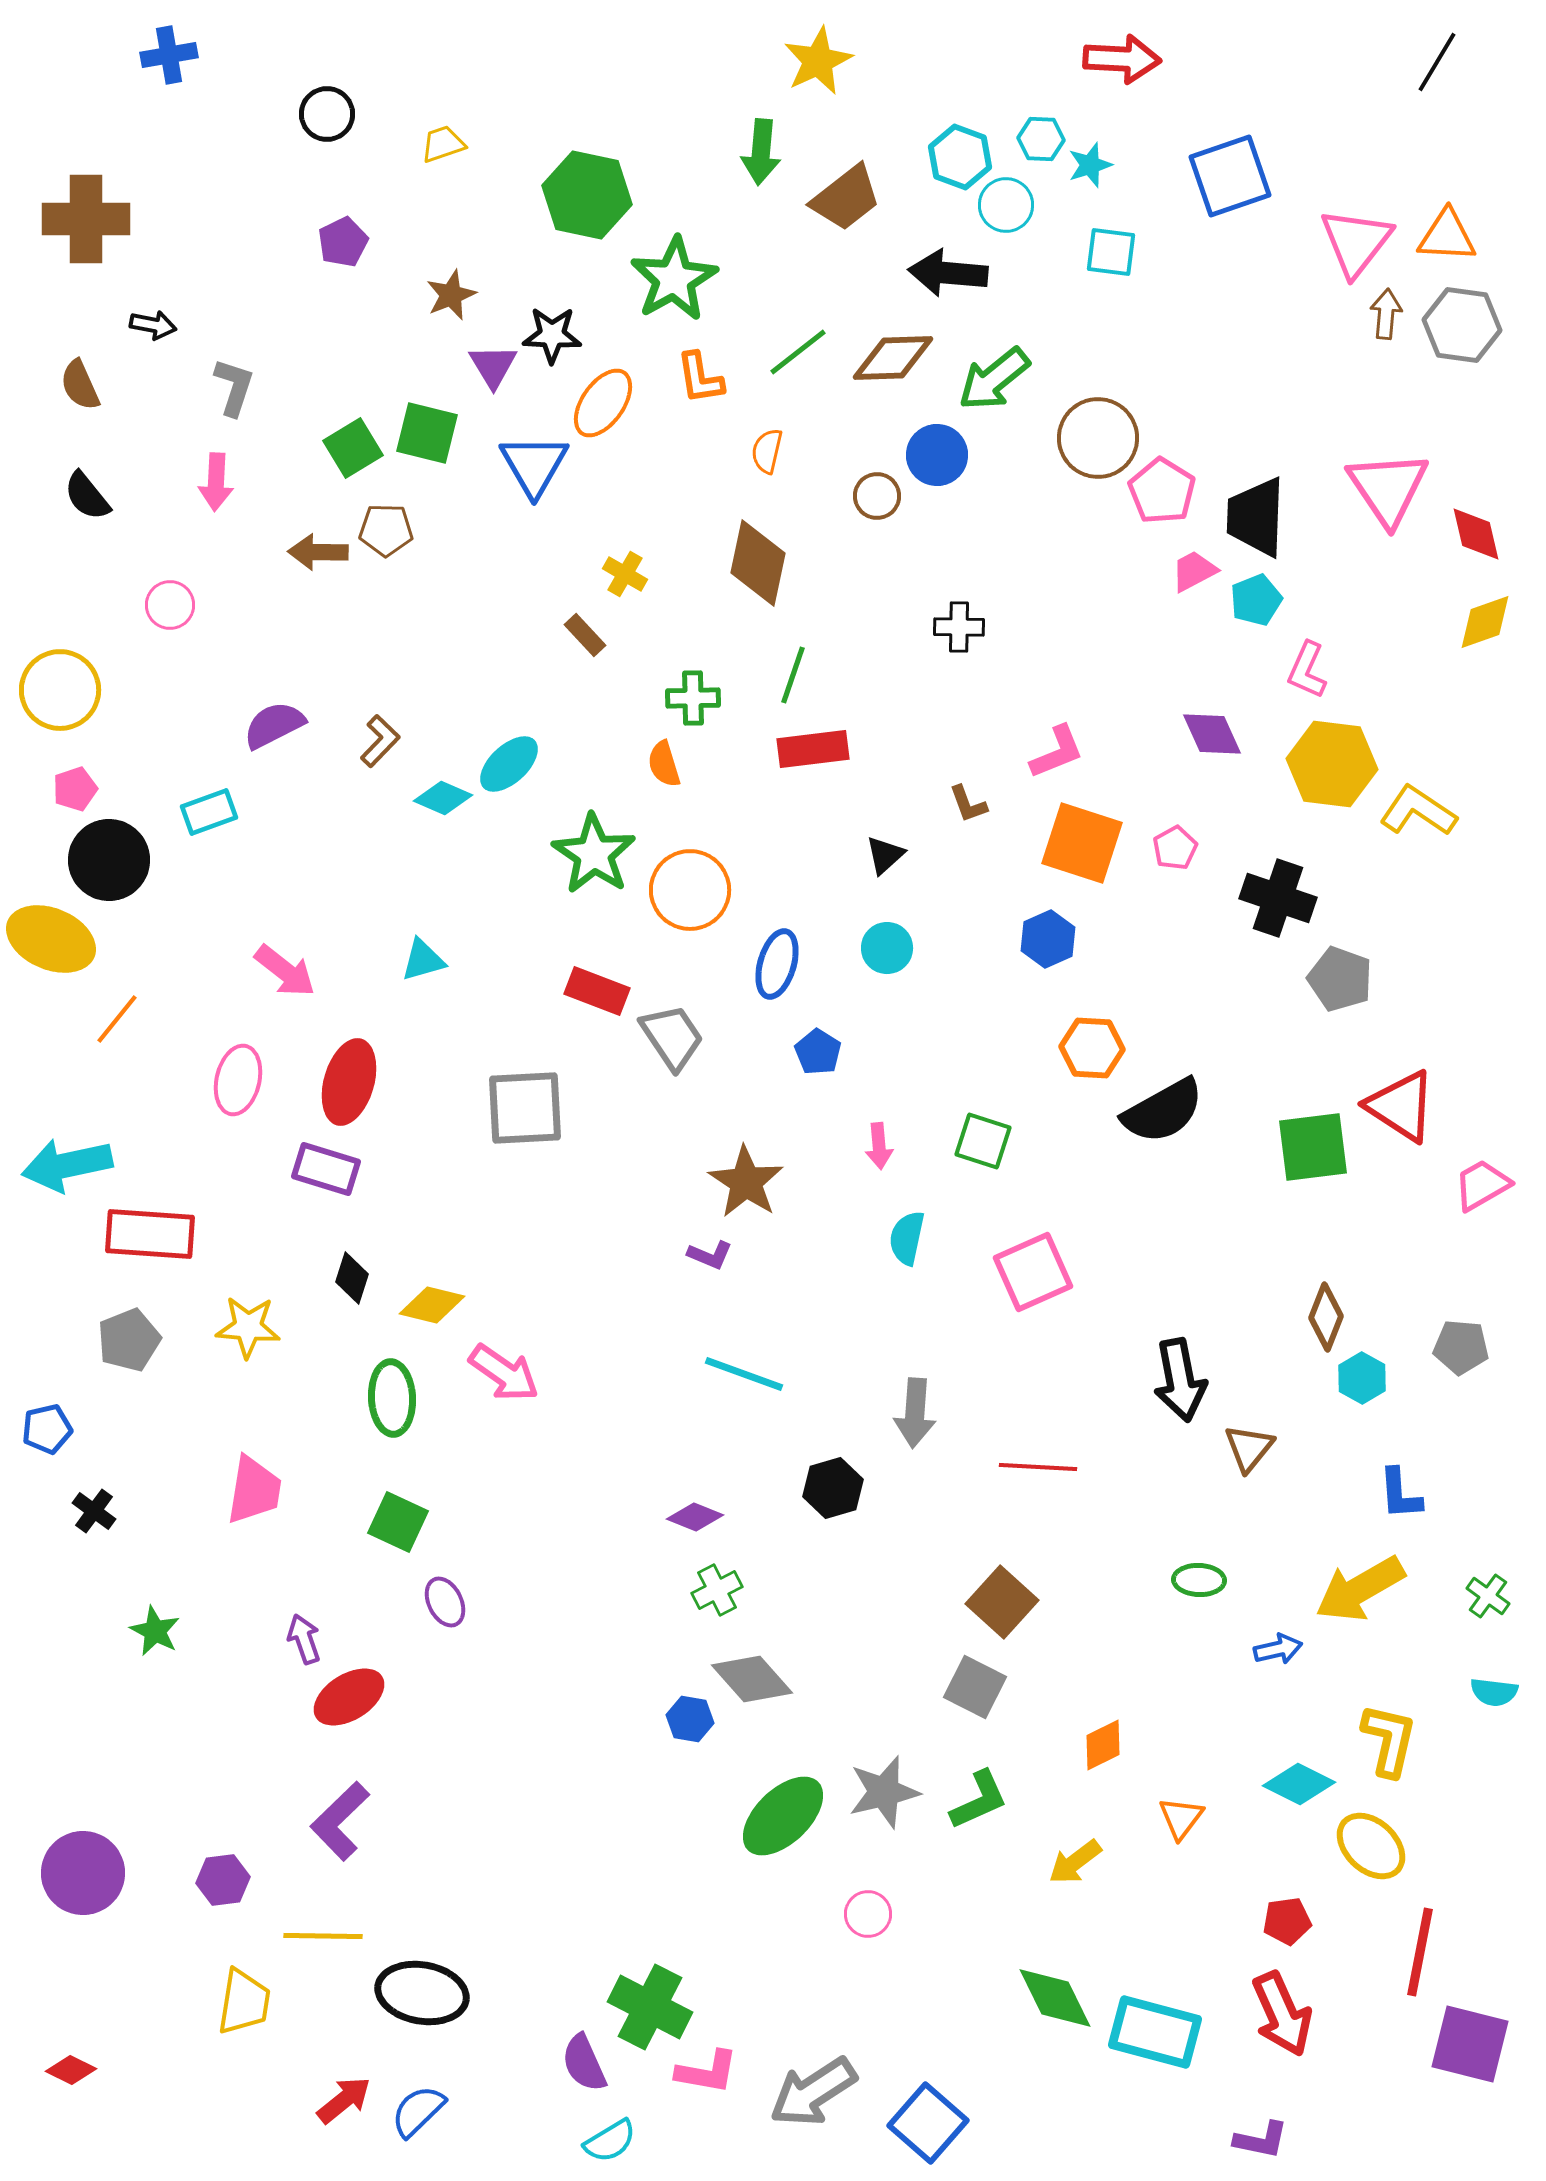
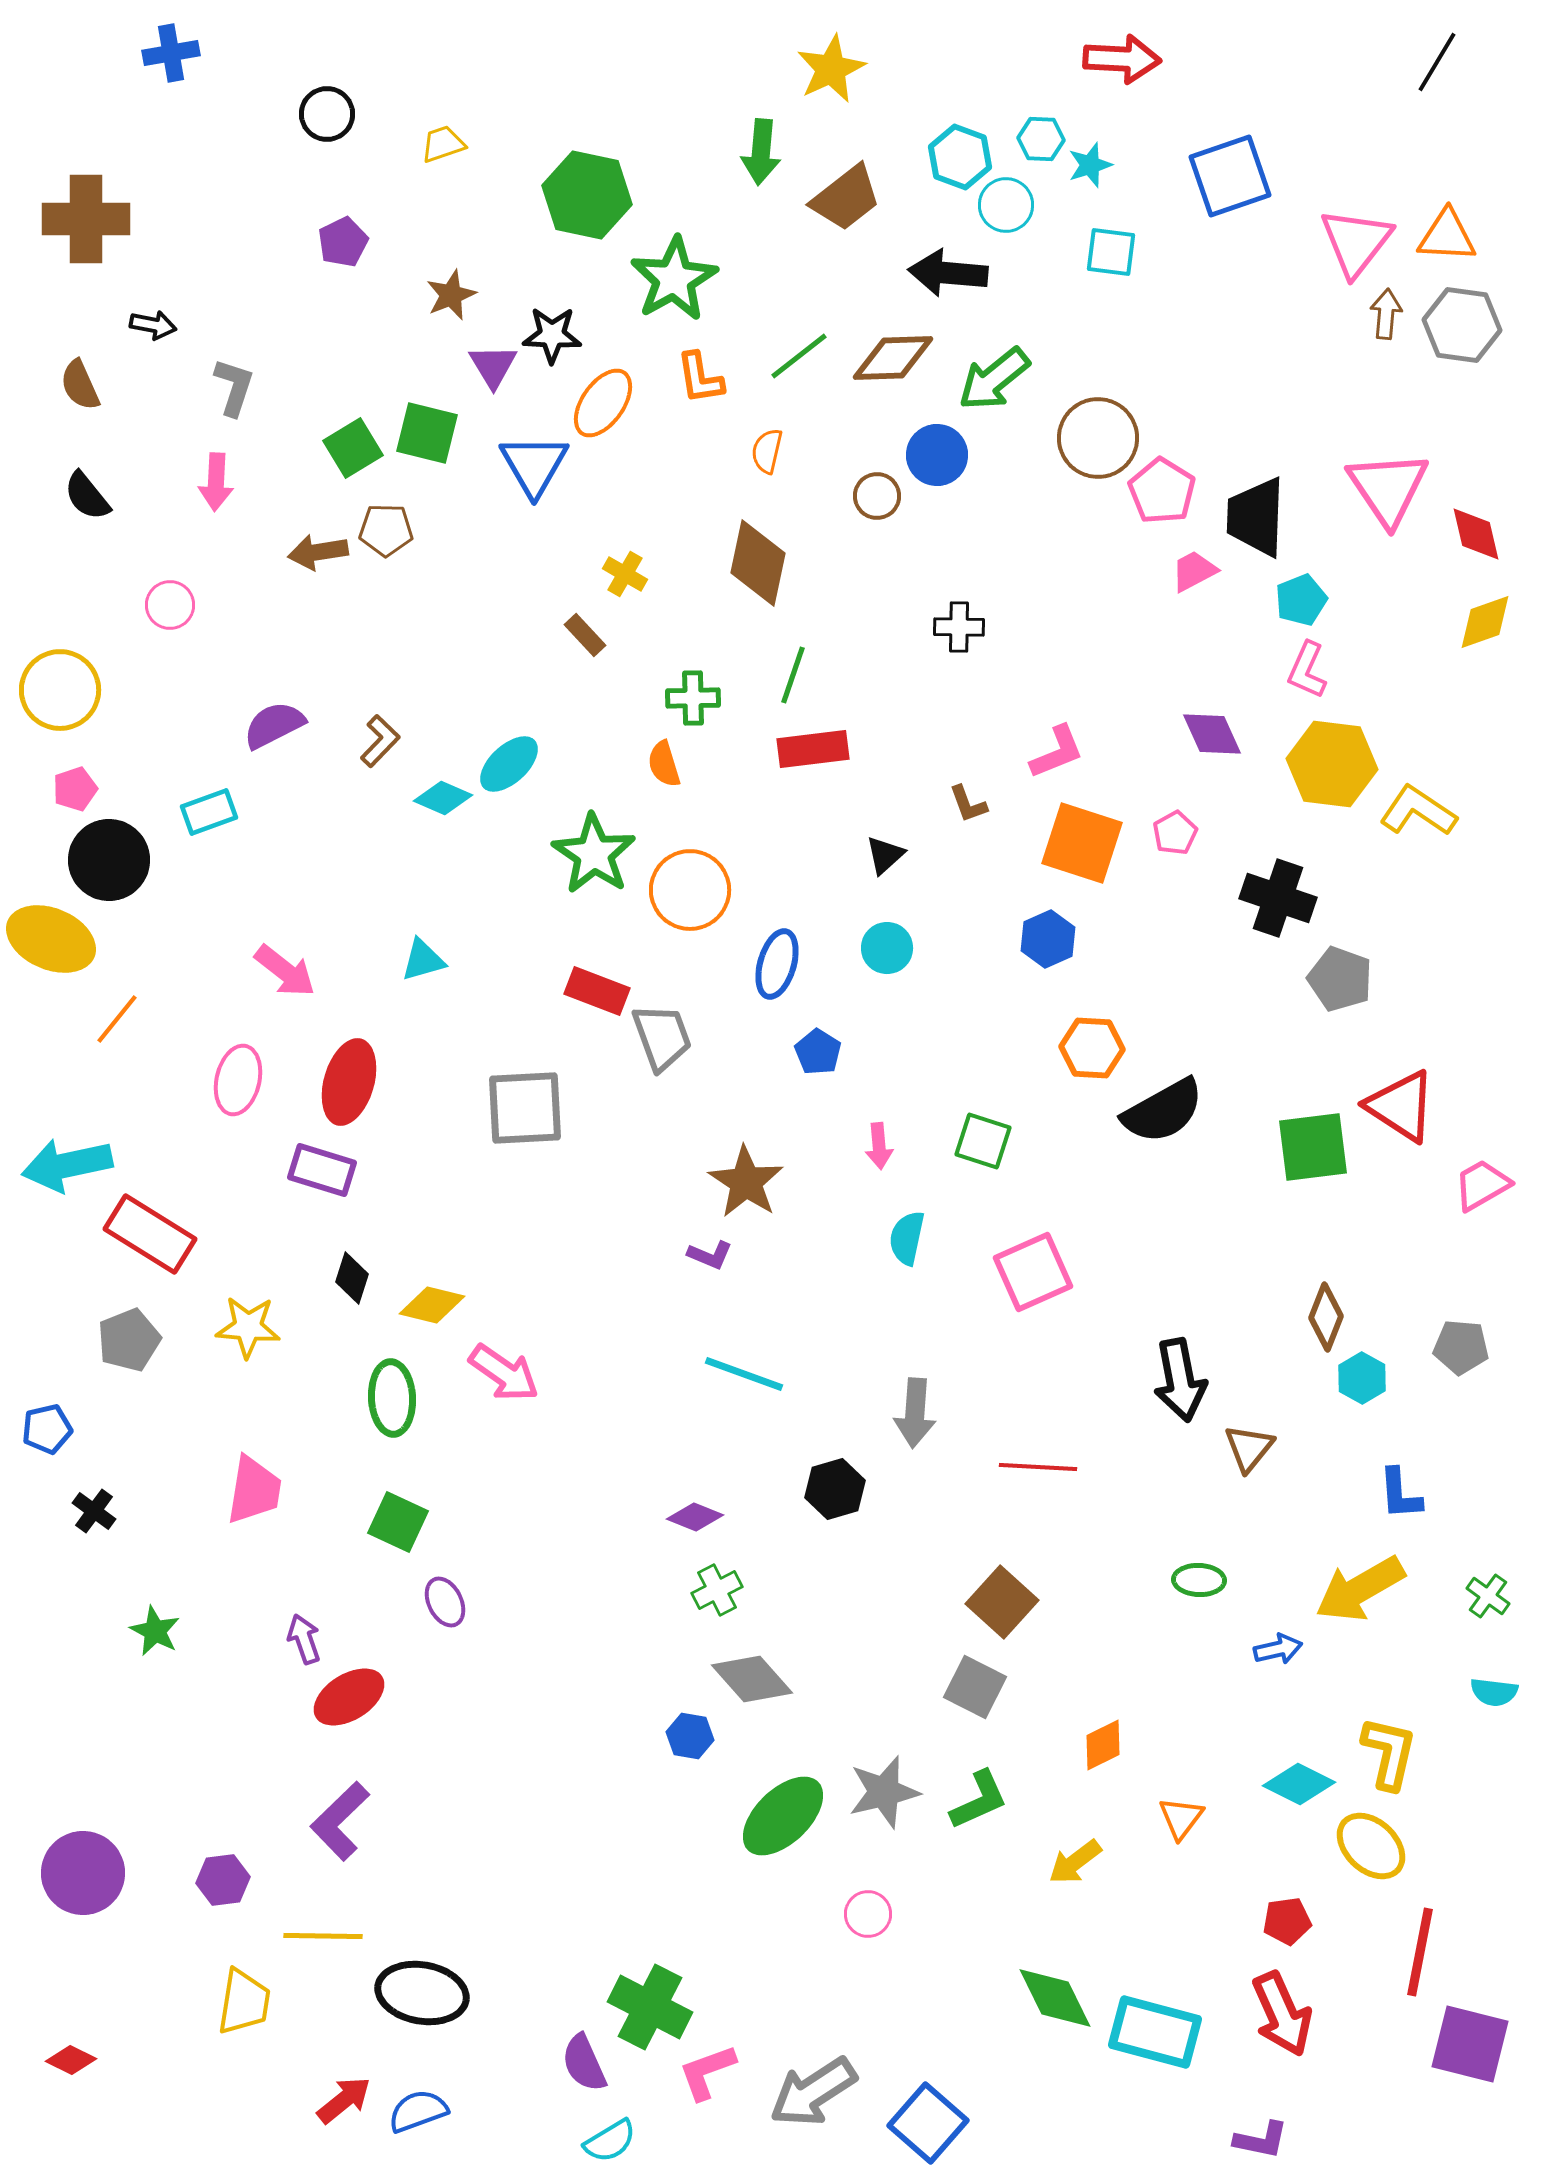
blue cross at (169, 55): moved 2 px right, 2 px up
yellow star at (818, 61): moved 13 px right, 8 px down
green line at (798, 352): moved 1 px right, 4 px down
brown arrow at (318, 552): rotated 10 degrees counterclockwise
cyan pentagon at (1256, 600): moved 45 px right
pink pentagon at (1175, 848): moved 15 px up
gray trapezoid at (672, 1037): moved 10 px left; rotated 14 degrees clockwise
purple rectangle at (326, 1169): moved 4 px left, 1 px down
red rectangle at (150, 1234): rotated 28 degrees clockwise
black hexagon at (833, 1488): moved 2 px right, 1 px down
blue hexagon at (690, 1719): moved 17 px down
yellow L-shape at (1389, 1740): moved 13 px down
red diamond at (71, 2070): moved 10 px up
pink L-shape at (707, 2072): rotated 150 degrees clockwise
blue semicircle at (418, 2111): rotated 24 degrees clockwise
